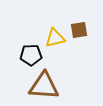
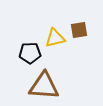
black pentagon: moved 1 px left, 2 px up
